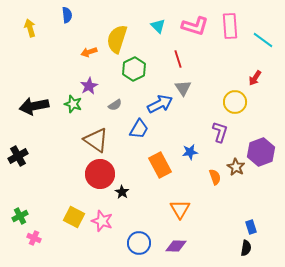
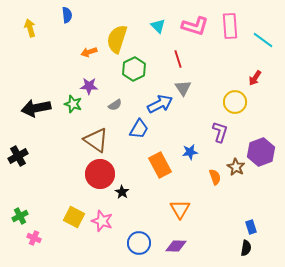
purple star: rotated 30 degrees clockwise
black arrow: moved 2 px right, 2 px down
